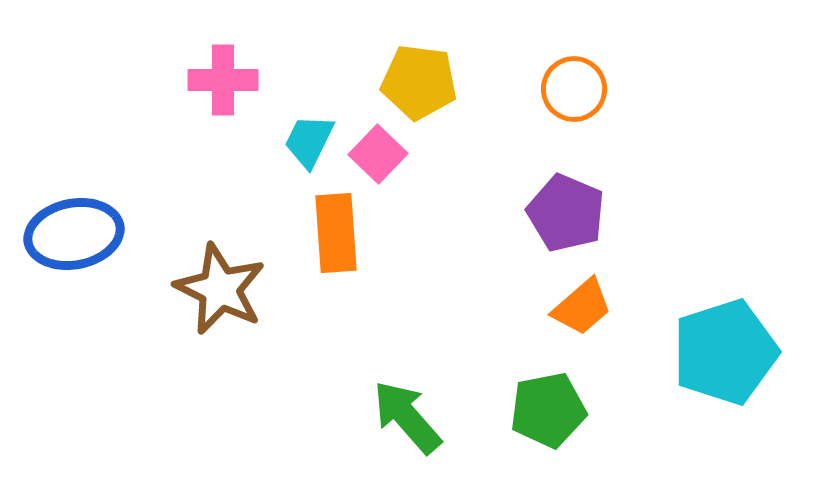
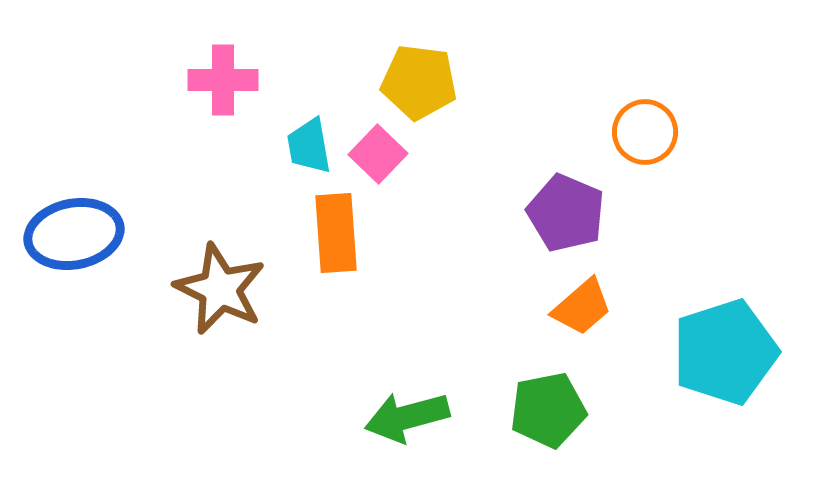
orange circle: moved 71 px right, 43 px down
cyan trapezoid: moved 5 px down; rotated 36 degrees counterclockwise
green arrow: rotated 64 degrees counterclockwise
